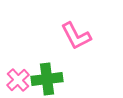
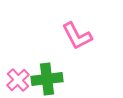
pink L-shape: moved 1 px right
